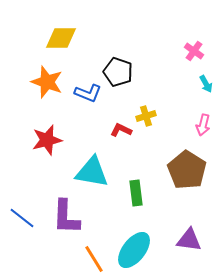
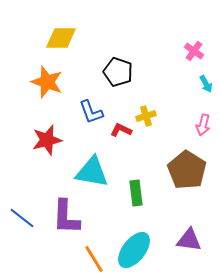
blue L-shape: moved 3 px right, 19 px down; rotated 48 degrees clockwise
